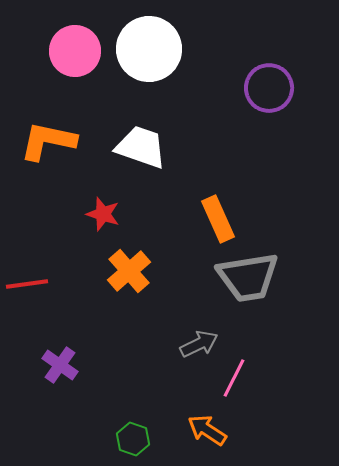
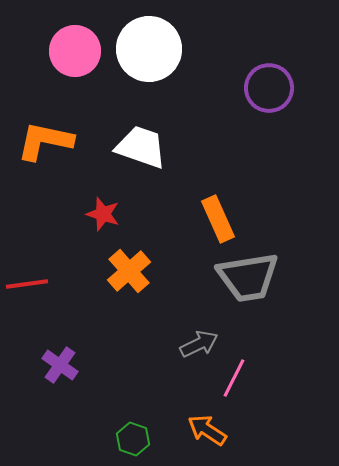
orange L-shape: moved 3 px left
